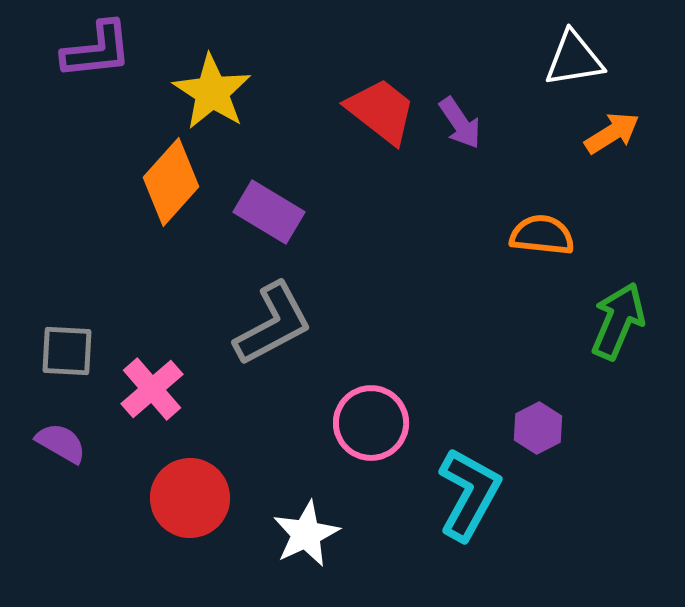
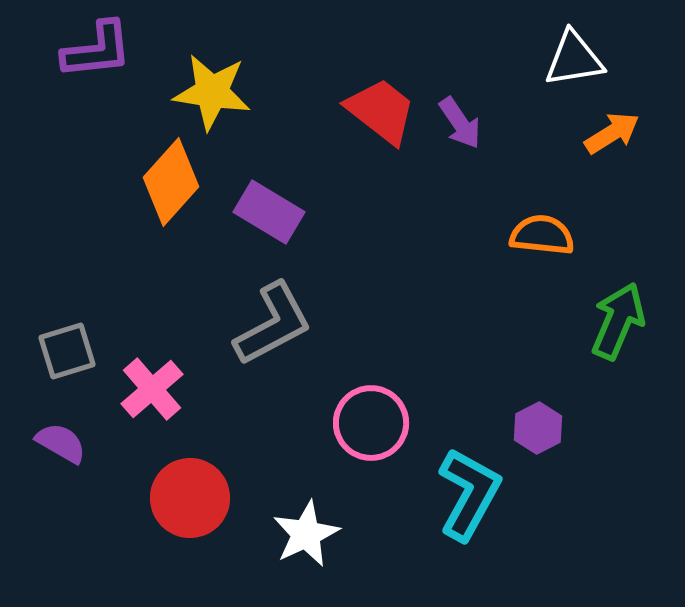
yellow star: rotated 24 degrees counterclockwise
gray square: rotated 20 degrees counterclockwise
